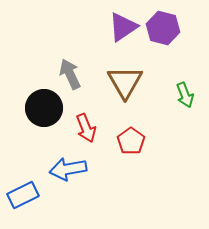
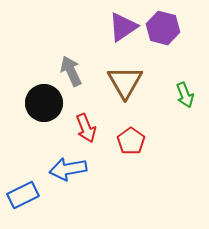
gray arrow: moved 1 px right, 3 px up
black circle: moved 5 px up
